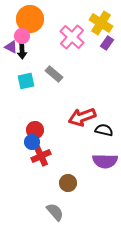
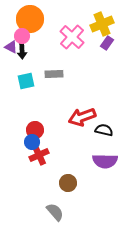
yellow cross: moved 1 px right, 1 px down; rotated 35 degrees clockwise
gray rectangle: rotated 42 degrees counterclockwise
red cross: moved 2 px left, 1 px up
